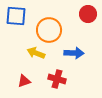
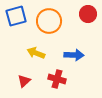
blue square: rotated 20 degrees counterclockwise
orange circle: moved 9 px up
blue arrow: moved 2 px down
red triangle: rotated 24 degrees counterclockwise
